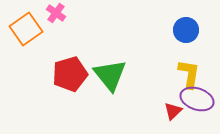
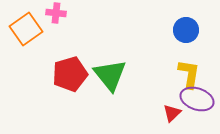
pink cross: rotated 30 degrees counterclockwise
red triangle: moved 1 px left, 2 px down
